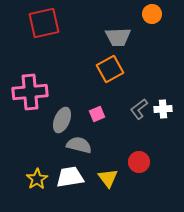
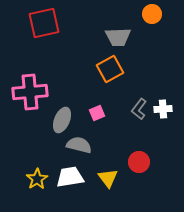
gray L-shape: rotated 15 degrees counterclockwise
pink square: moved 1 px up
